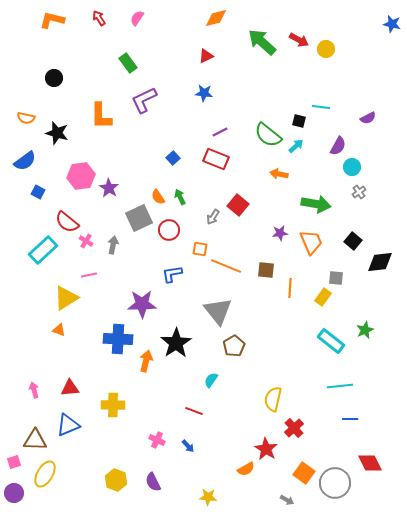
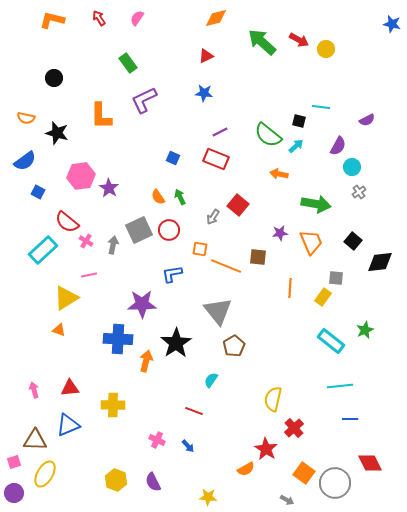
purple semicircle at (368, 118): moved 1 px left, 2 px down
blue square at (173, 158): rotated 24 degrees counterclockwise
gray square at (139, 218): moved 12 px down
brown square at (266, 270): moved 8 px left, 13 px up
